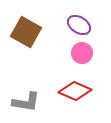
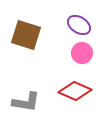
brown square: moved 3 px down; rotated 12 degrees counterclockwise
